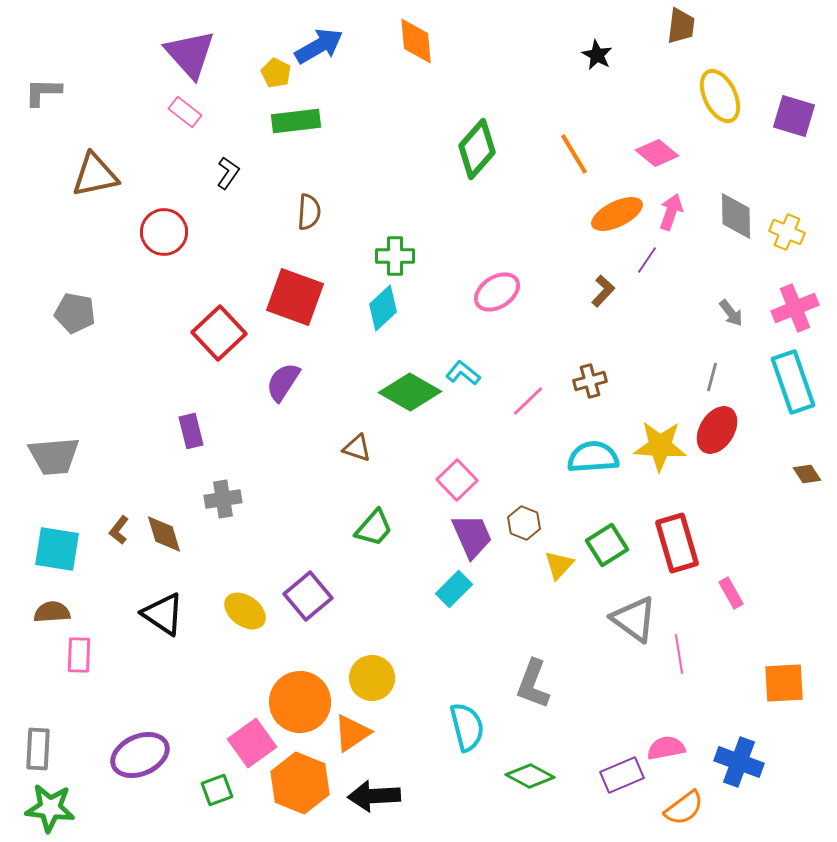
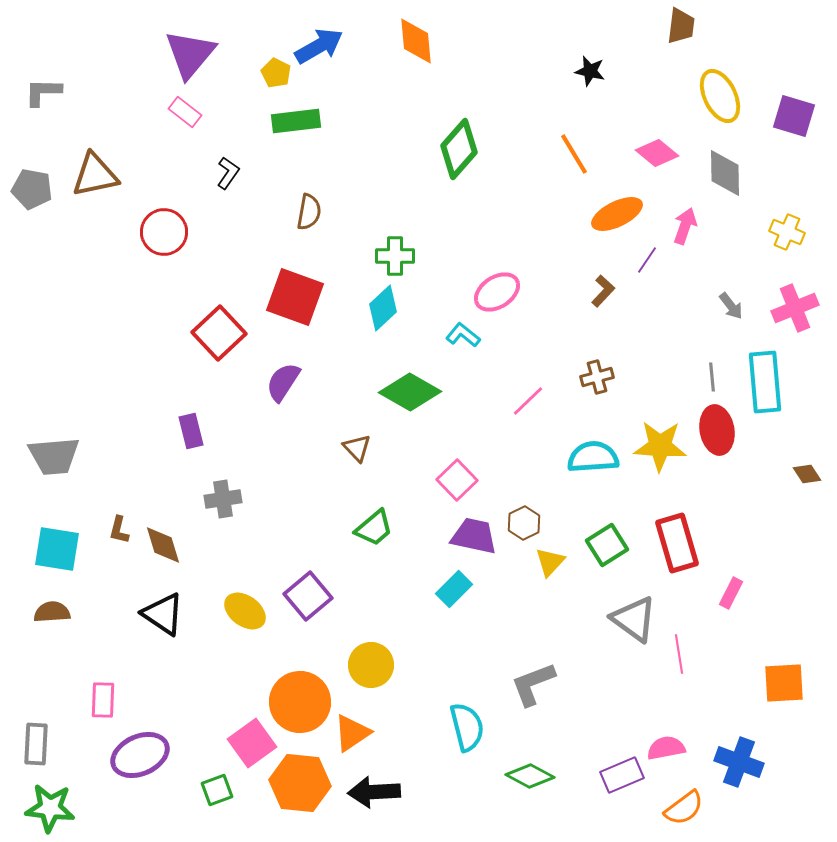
purple triangle at (190, 54): rotated 22 degrees clockwise
black star at (597, 55): moved 7 px left, 16 px down; rotated 16 degrees counterclockwise
green diamond at (477, 149): moved 18 px left
brown semicircle at (309, 212): rotated 6 degrees clockwise
pink arrow at (671, 212): moved 14 px right, 14 px down
gray diamond at (736, 216): moved 11 px left, 43 px up
gray pentagon at (75, 313): moved 43 px left, 124 px up
gray arrow at (731, 313): moved 7 px up
cyan L-shape at (463, 373): moved 38 px up
gray line at (712, 377): rotated 20 degrees counterclockwise
brown cross at (590, 381): moved 7 px right, 4 px up
cyan rectangle at (793, 382): moved 28 px left; rotated 14 degrees clockwise
red ellipse at (717, 430): rotated 42 degrees counterclockwise
brown triangle at (357, 448): rotated 28 degrees clockwise
brown hexagon at (524, 523): rotated 12 degrees clockwise
green trapezoid at (374, 528): rotated 9 degrees clockwise
brown L-shape at (119, 530): rotated 24 degrees counterclockwise
brown diamond at (164, 534): moved 1 px left, 11 px down
purple trapezoid at (472, 536): moved 2 px right; rotated 54 degrees counterclockwise
yellow triangle at (559, 565): moved 9 px left, 3 px up
pink rectangle at (731, 593): rotated 56 degrees clockwise
pink rectangle at (79, 655): moved 24 px right, 45 px down
yellow circle at (372, 678): moved 1 px left, 13 px up
gray L-shape at (533, 684): rotated 48 degrees clockwise
gray rectangle at (38, 749): moved 2 px left, 5 px up
orange hexagon at (300, 783): rotated 16 degrees counterclockwise
black arrow at (374, 796): moved 4 px up
